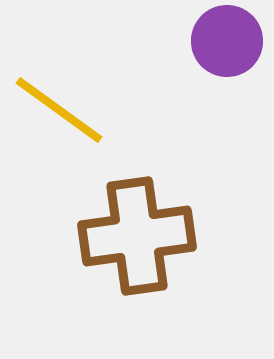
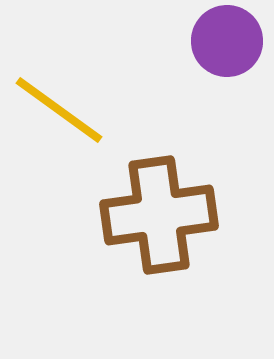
brown cross: moved 22 px right, 21 px up
